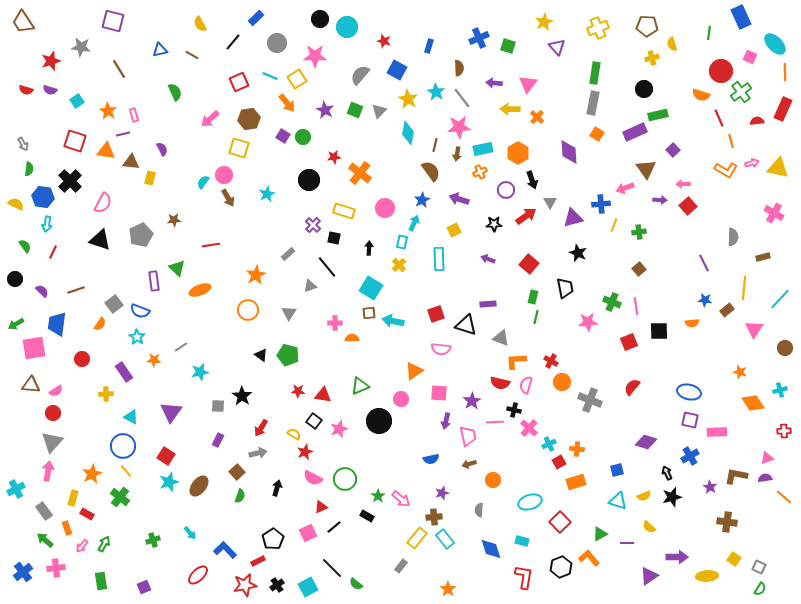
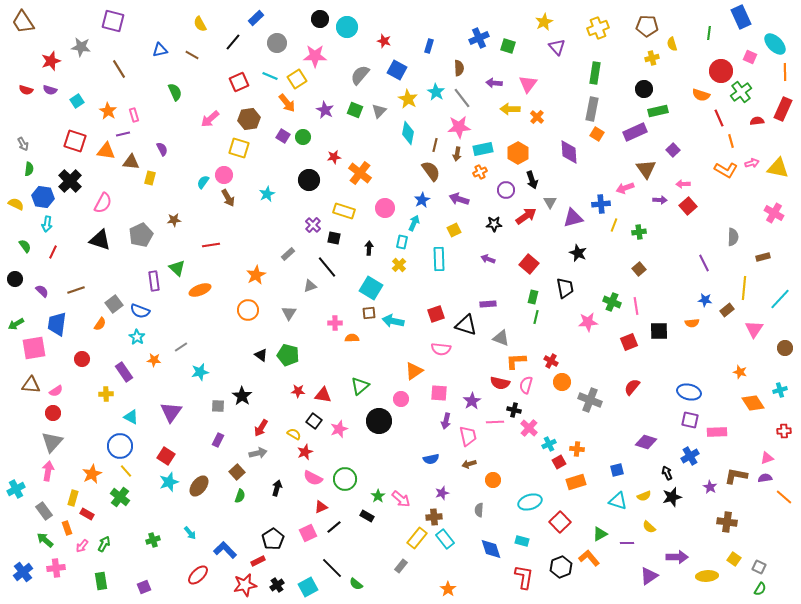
gray rectangle at (593, 103): moved 1 px left, 6 px down
green rectangle at (658, 115): moved 4 px up
green triangle at (360, 386): rotated 18 degrees counterclockwise
blue circle at (123, 446): moved 3 px left
